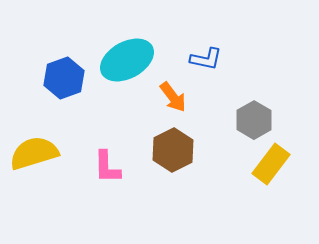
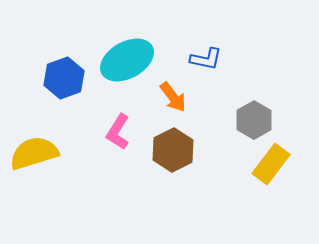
pink L-shape: moved 11 px right, 35 px up; rotated 33 degrees clockwise
